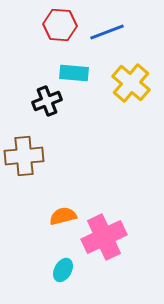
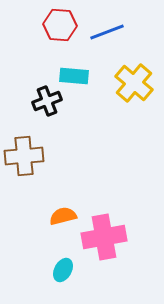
cyan rectangle: moved 3 px down
yellow cross: moved 3 px right
pink cross: rotated 15 degrees clockwise
